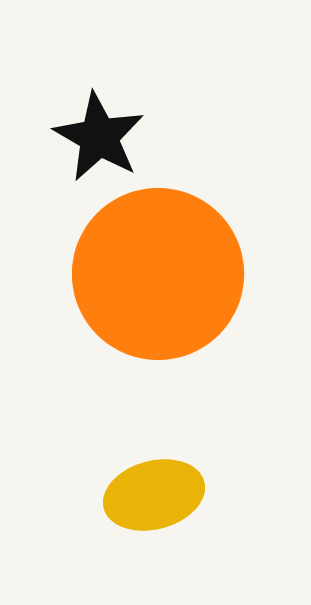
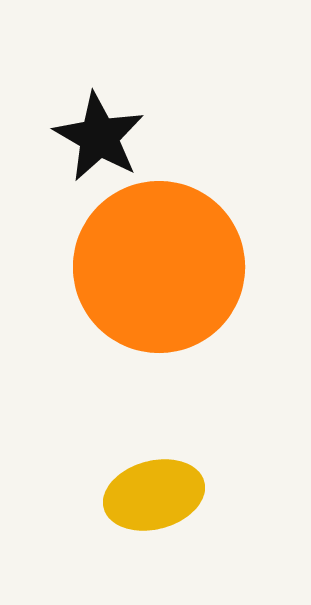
orange circle: moved 1 px right, 7 px up
